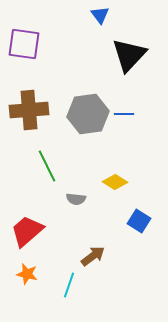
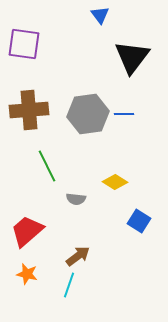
black triangle: moved 3 px right, 2 px down; rotated 6 degrees counterclockwise
brown arrow: moved 15 px left
